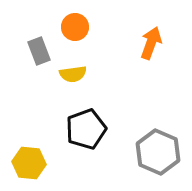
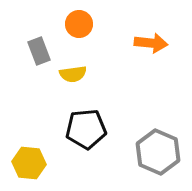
orange circle: moved 4 px right, 3 px up
orange arrow: rotated 76 degrees clockwise
black pentagon: rotated 15 degrees clockwise
